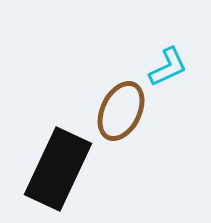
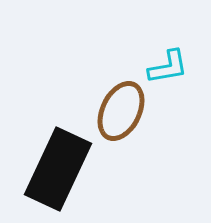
cyan L-shape: rotated 15 degrees clockwise
